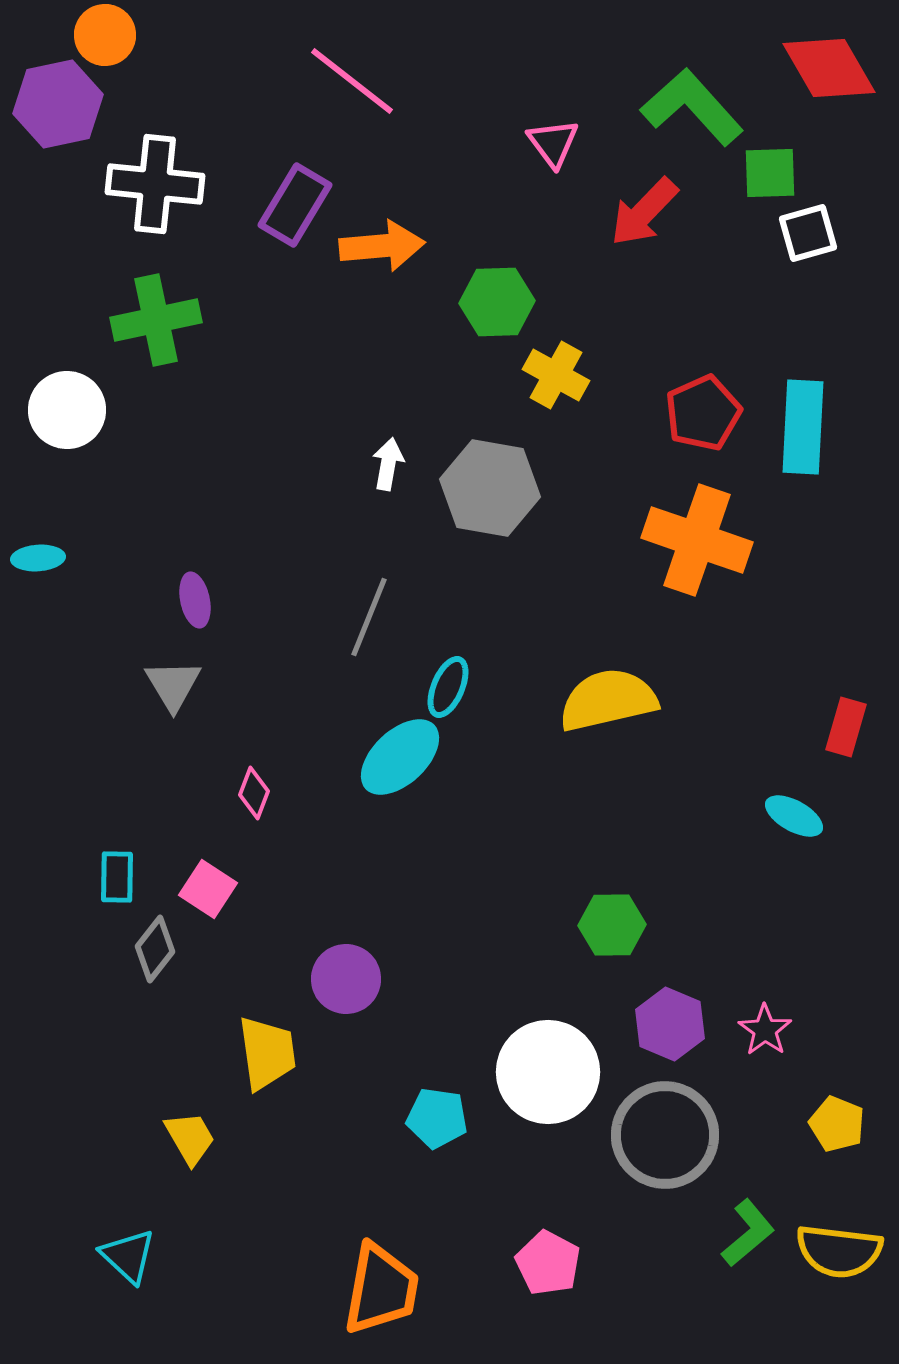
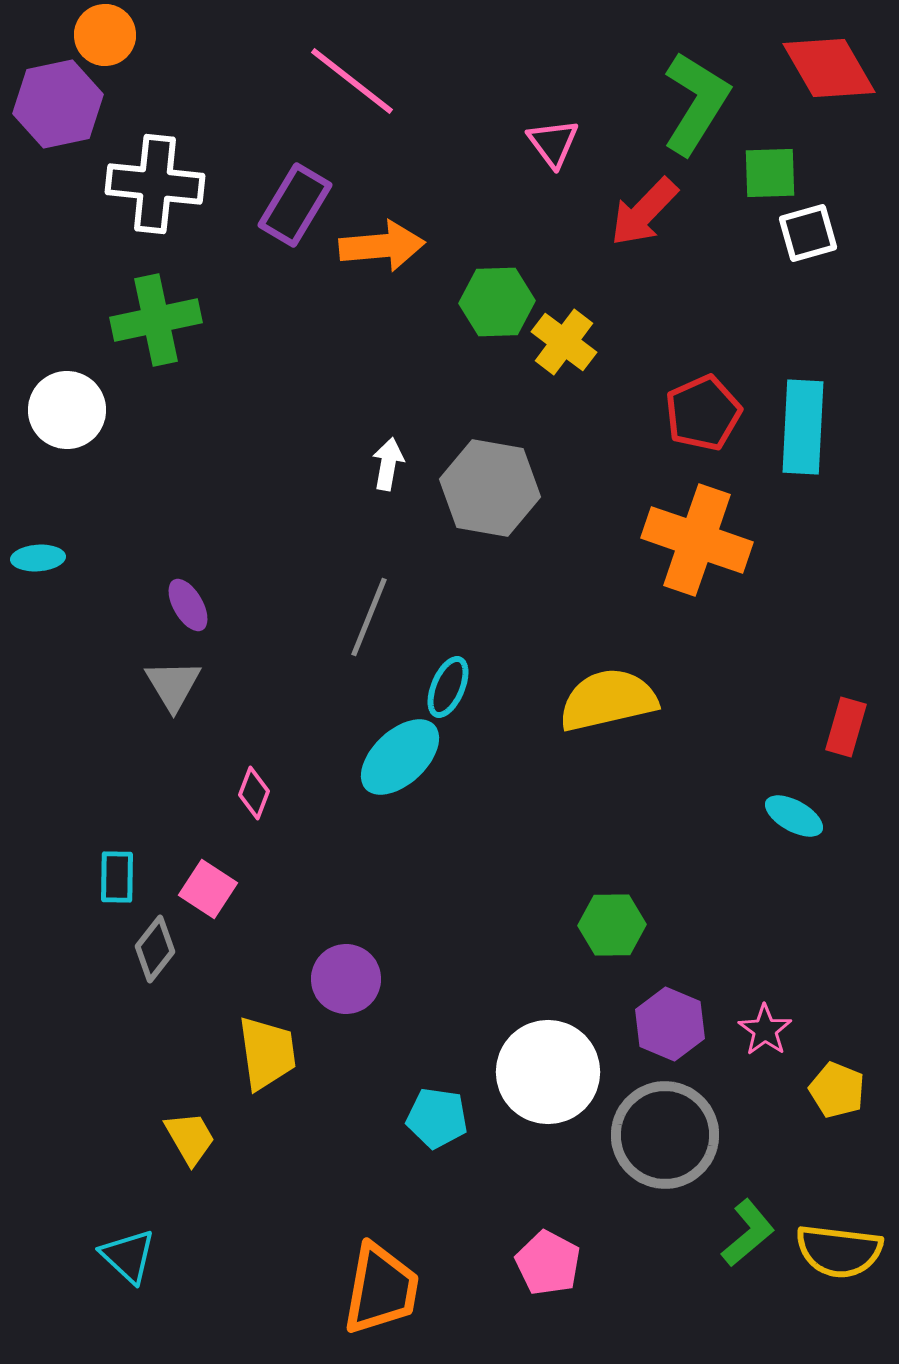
green L-shape at (692, 107): moved 4 px right, 4 px up; rotated 74 degrees clockwise
yellow cross at (556, 375): moved 8 px right, 33 px up; rotated 8 degrees clockwise
purple ellipse at (195, 600): moved 7 px left, 5 px down; rotated 18 degrees counterclockwise
yellow pentagon at (837, 1124): moved 34 px up
